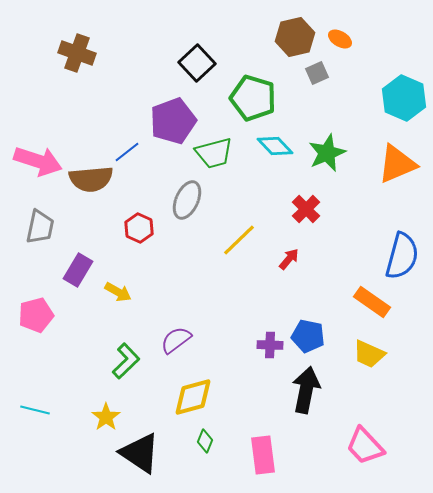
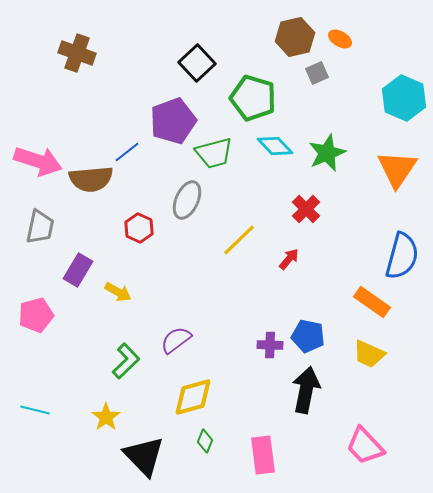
orange triangle: moved 5 px down; rotated 33 degrees counterclockwise
black triangle: moved 4 px right, 3 px down; rotated 12 degrees clockwise
